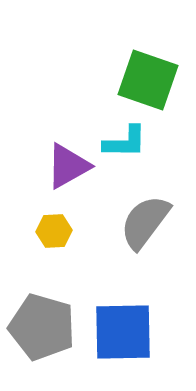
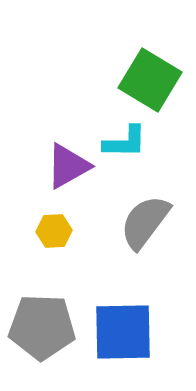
green square: moved 2 px right; rotated 12 degrees clockwise
gray pentagon: rotated 14 degrees counterclockwise
